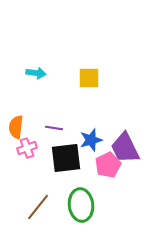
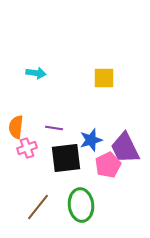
yellow square: moved 15 px right
